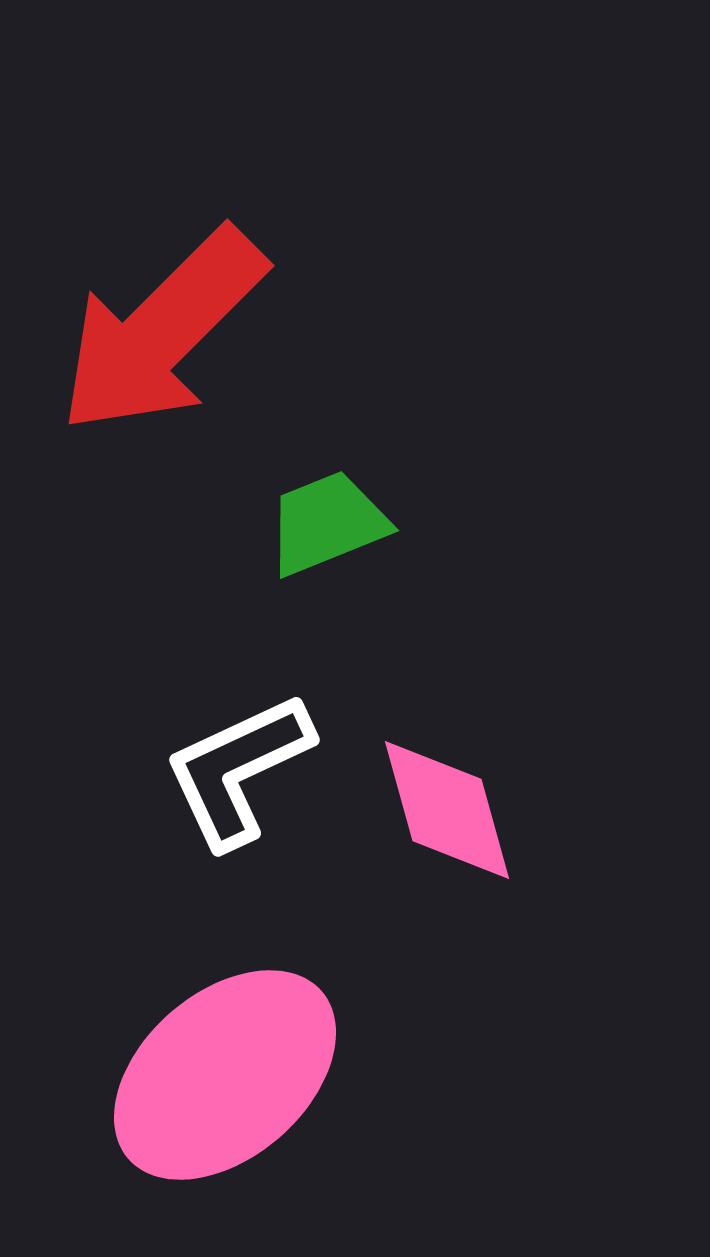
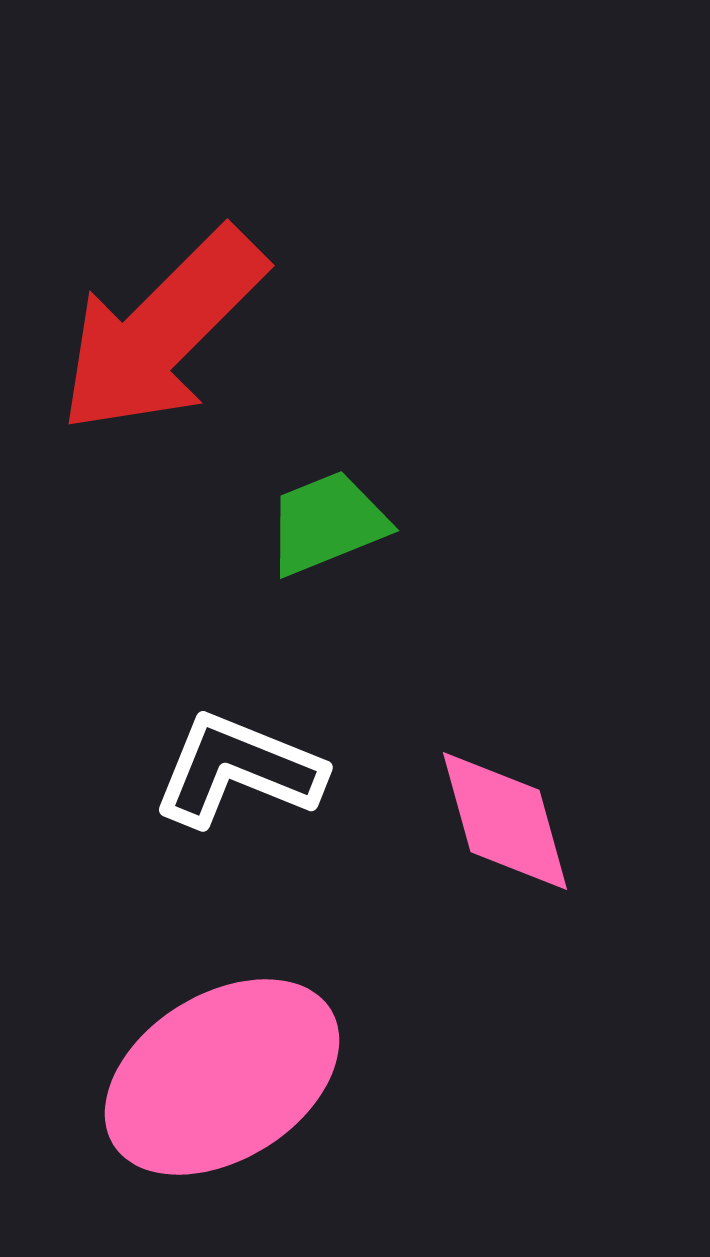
white L-shape: rotated 47 degrees clockwise
pink diamond: moved 58 px right, 11 px down
pink ellipse: moved 3 px left, 2 px down; rotated 9 degrees clockwise
